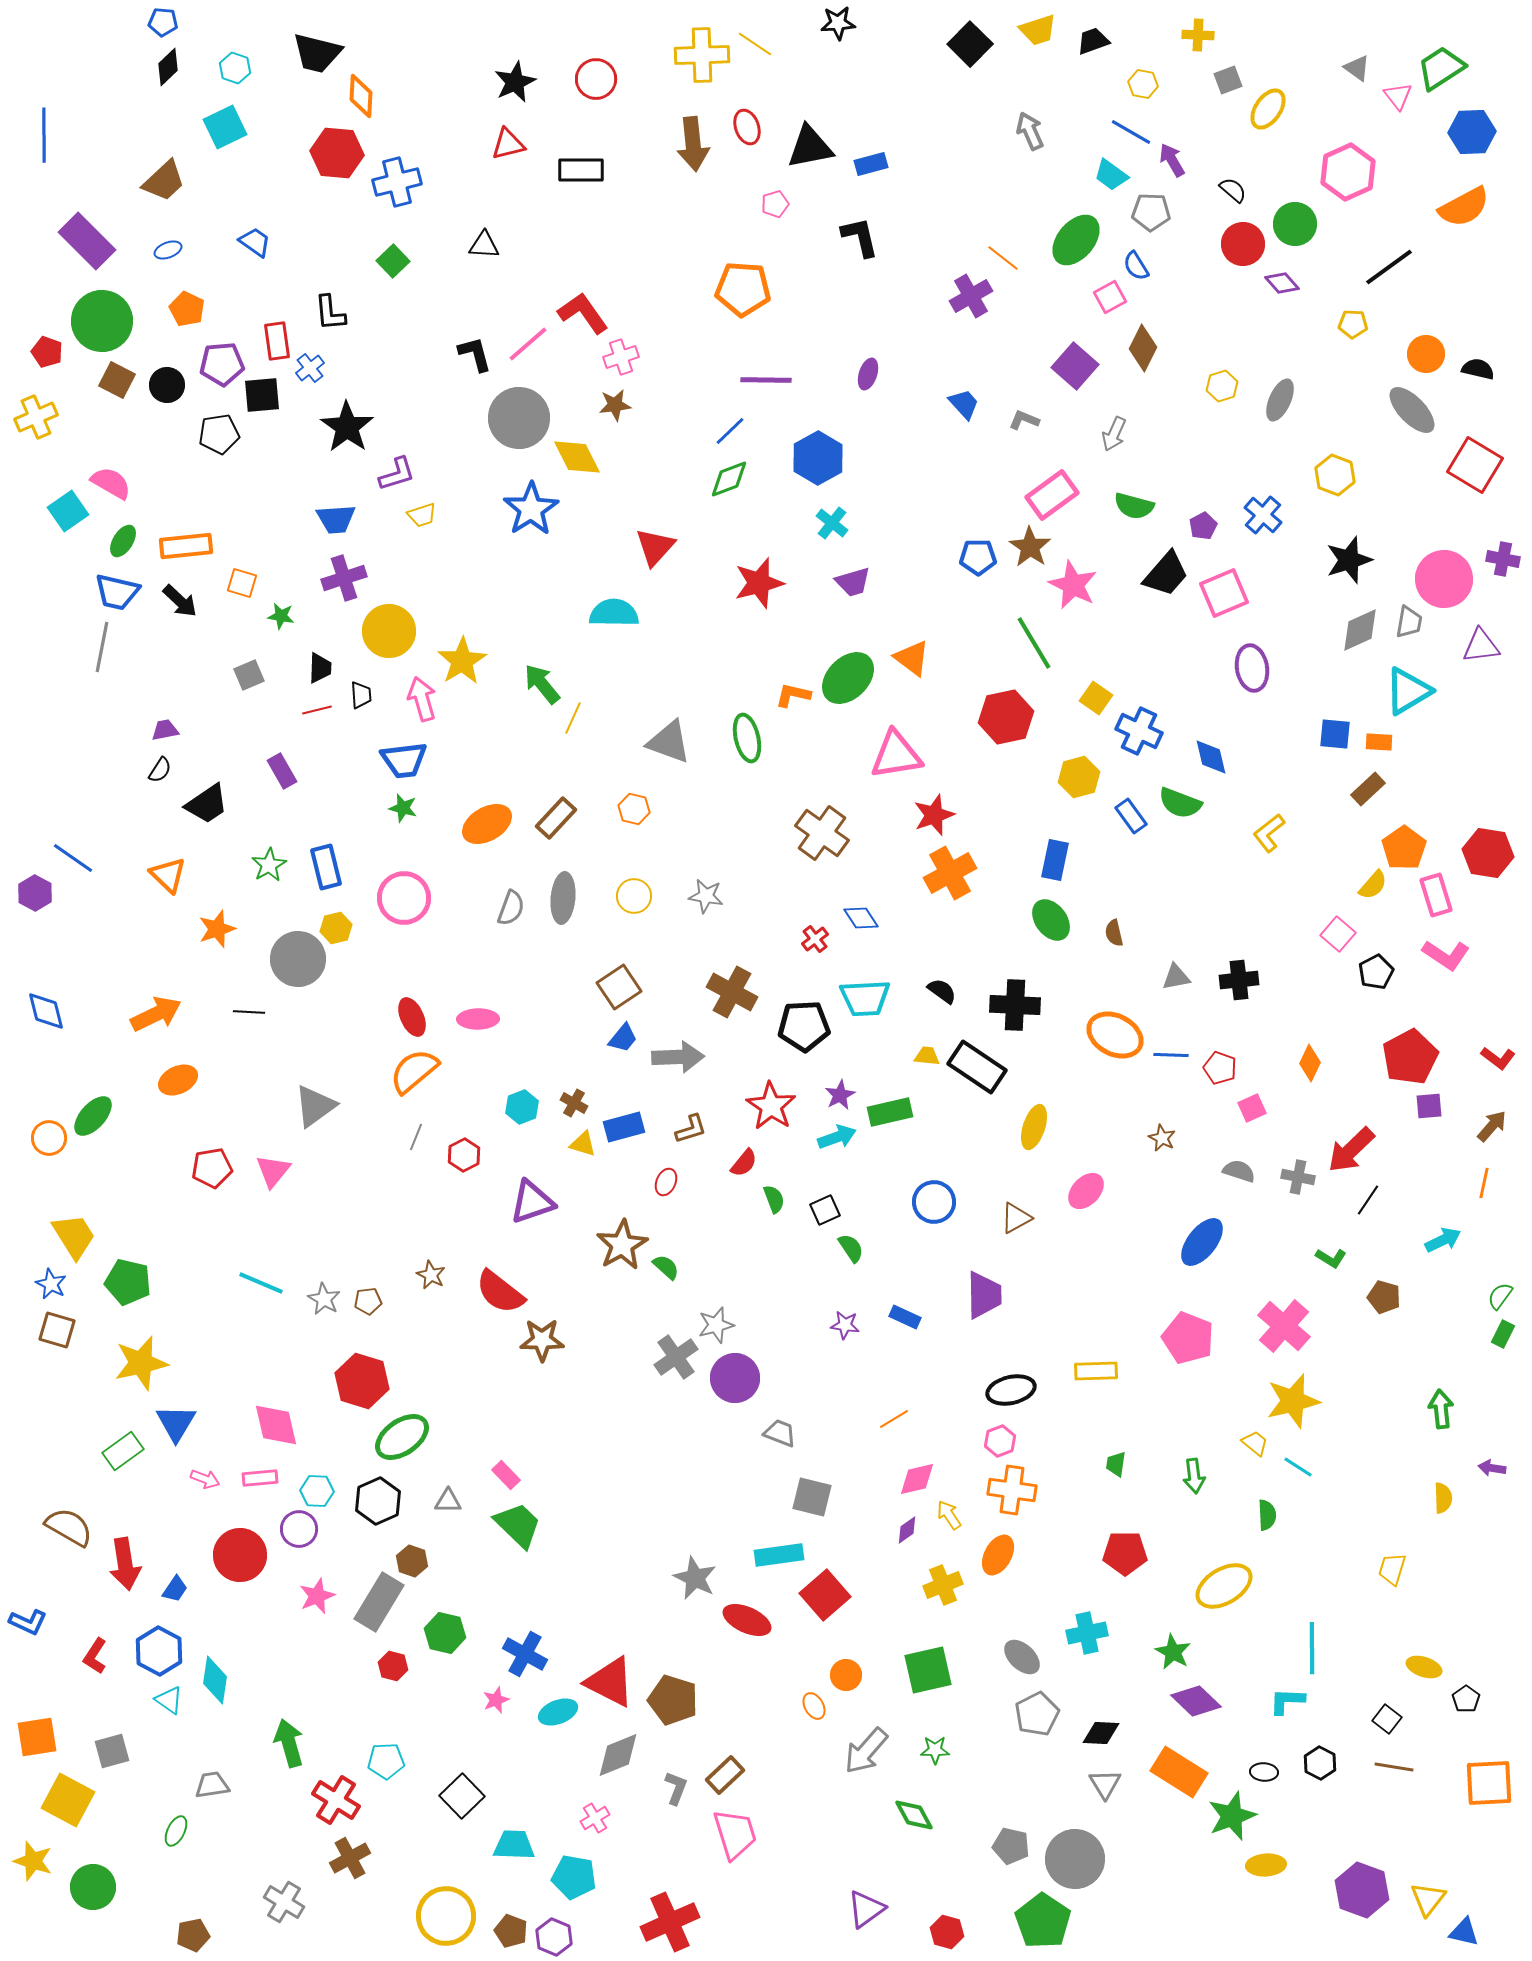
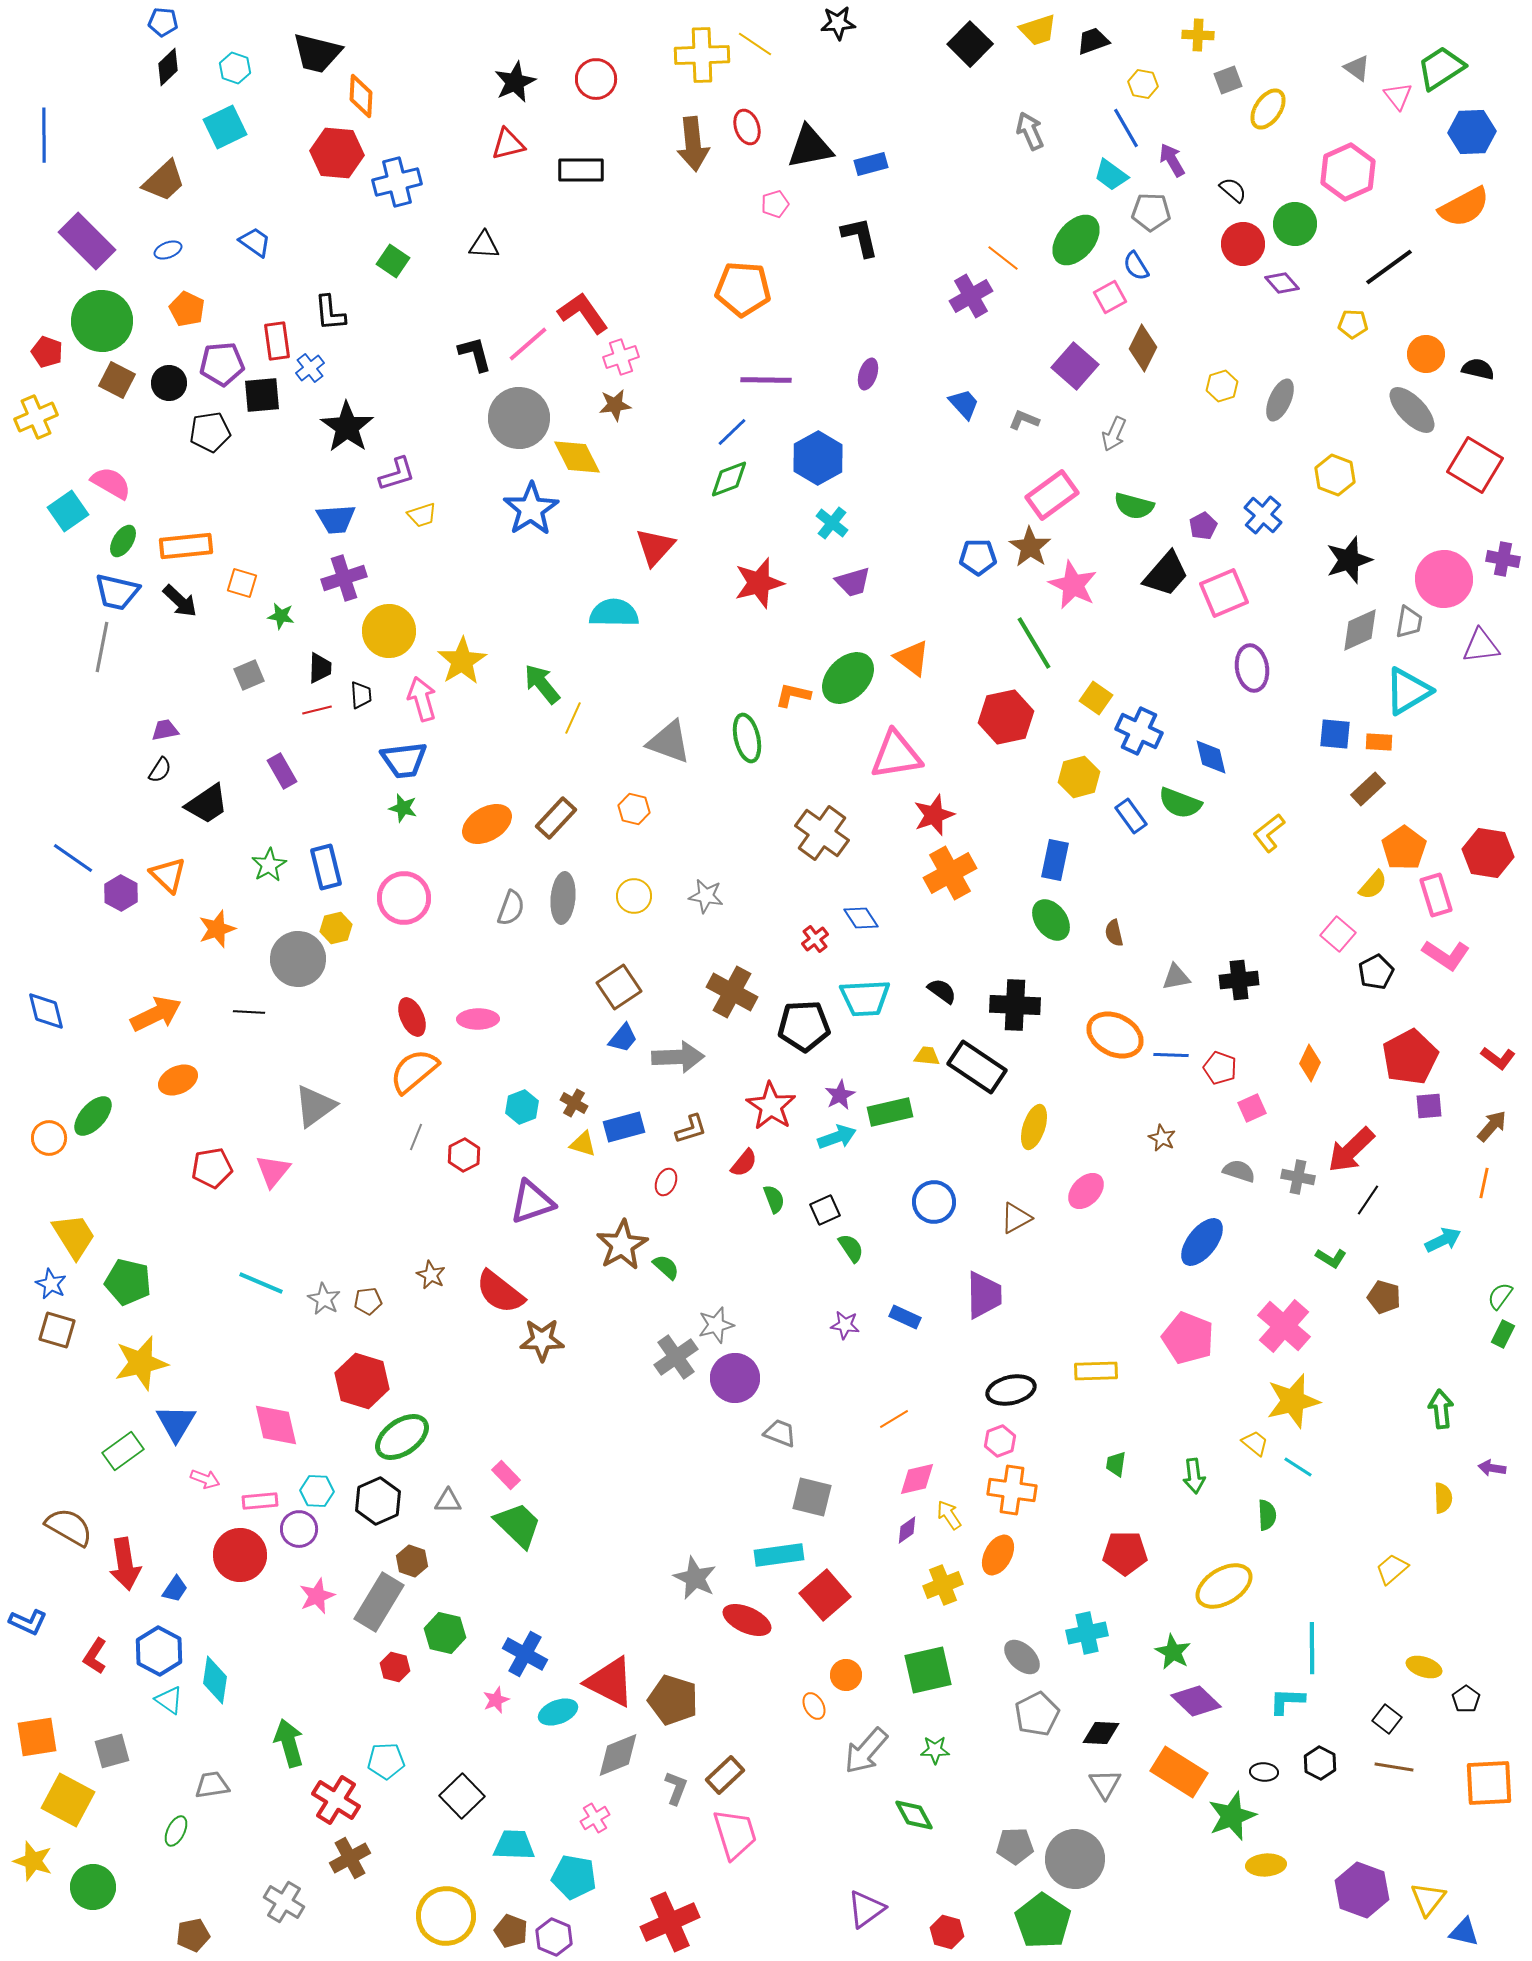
blue line at (1131, 132): moved 5 px left, 4 px up; rotated 30 degrees clockwise
green square at (393, 261): rotated 12 degrees counterclockwise
black circle at (167, 385): moved 2 px right, 2 px up
blue line at (730, 431): moved 2 px right, 1 px down
black pentagon at (219, 434): moved 9 px left, 2 px up
purple hexagon at (35, 893): moved 86 px right
pink rectangle at (260, 1478): moved 23 px down
yellow trapezoid at (1392, 1569): rotated 32 degrees clockwise
red hexagon at (393, 1666): moved 2 px right, 1 px down
gray pentagon at (1011, 1846): moved 4 px right; rotated 15 degrees counterclockwise
